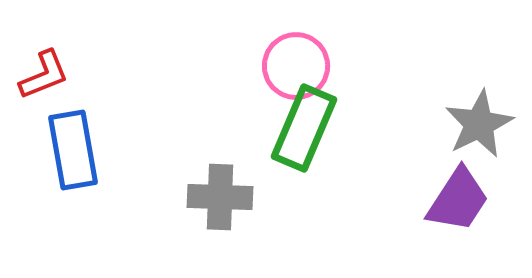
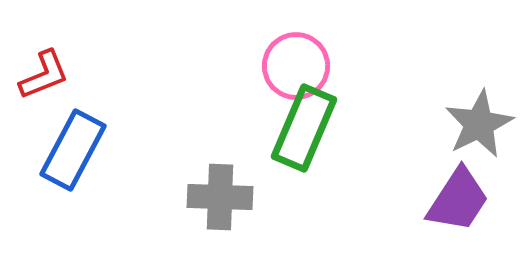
blue rectangle: rotated 38 degrees clockwise
